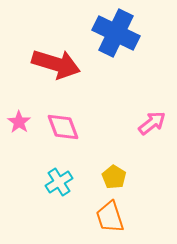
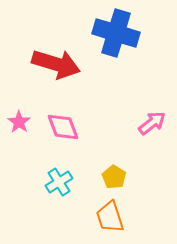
blue cross: rotated 9 degrees counterclockwise
